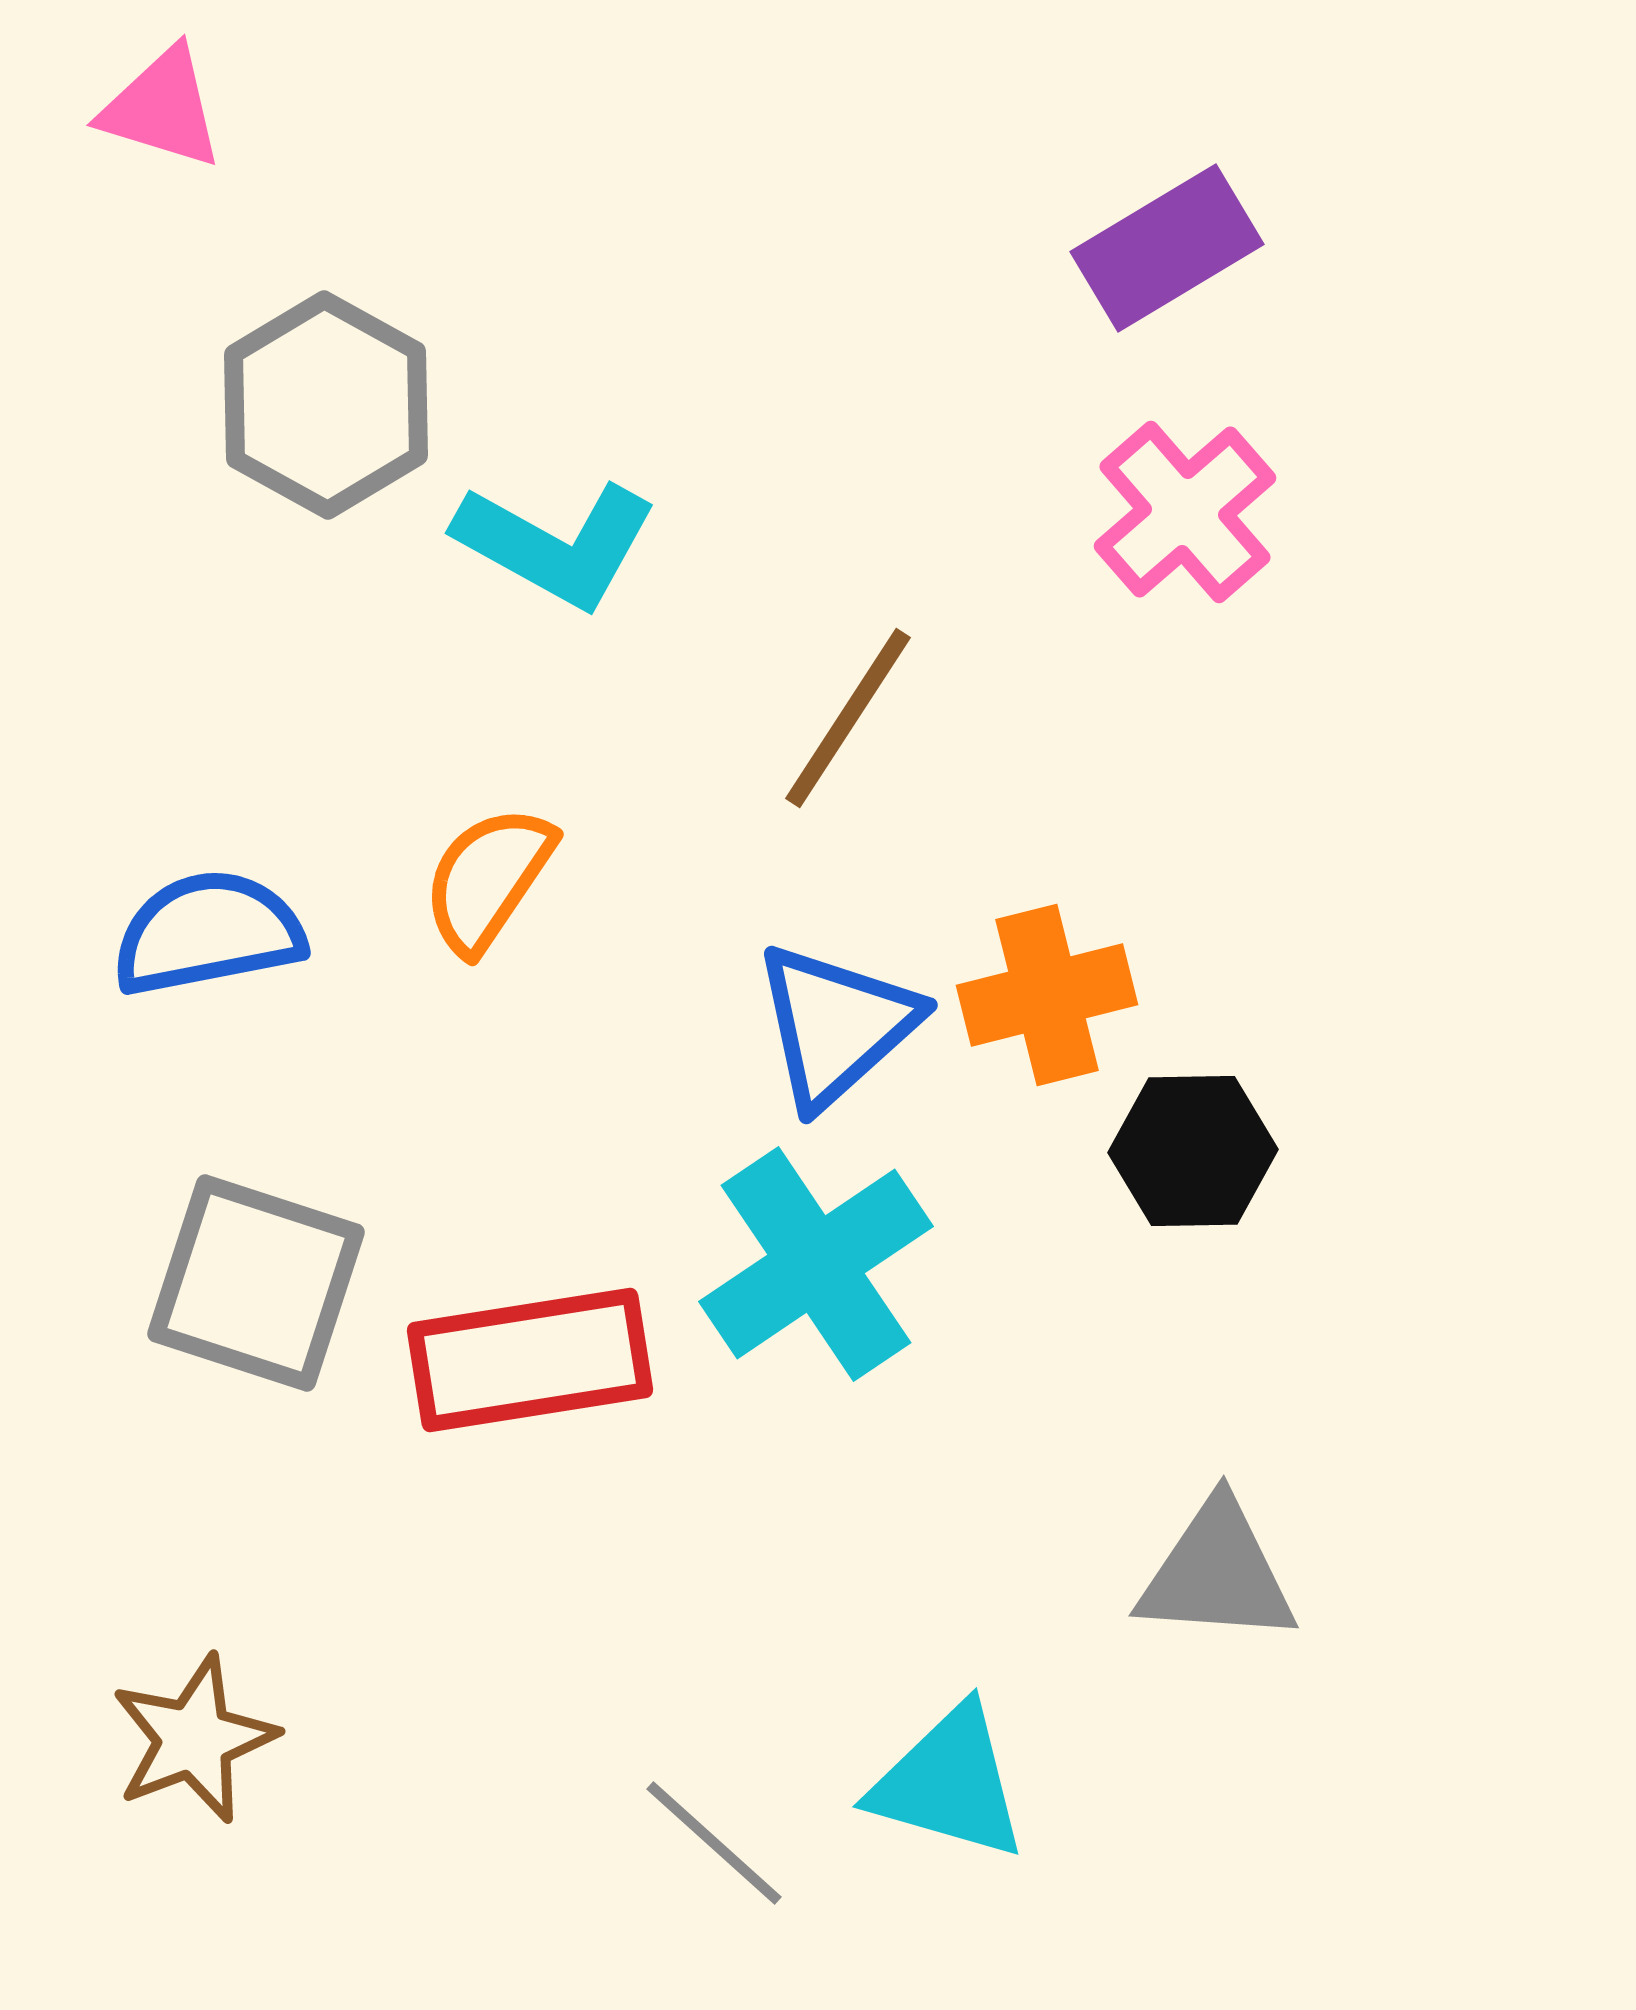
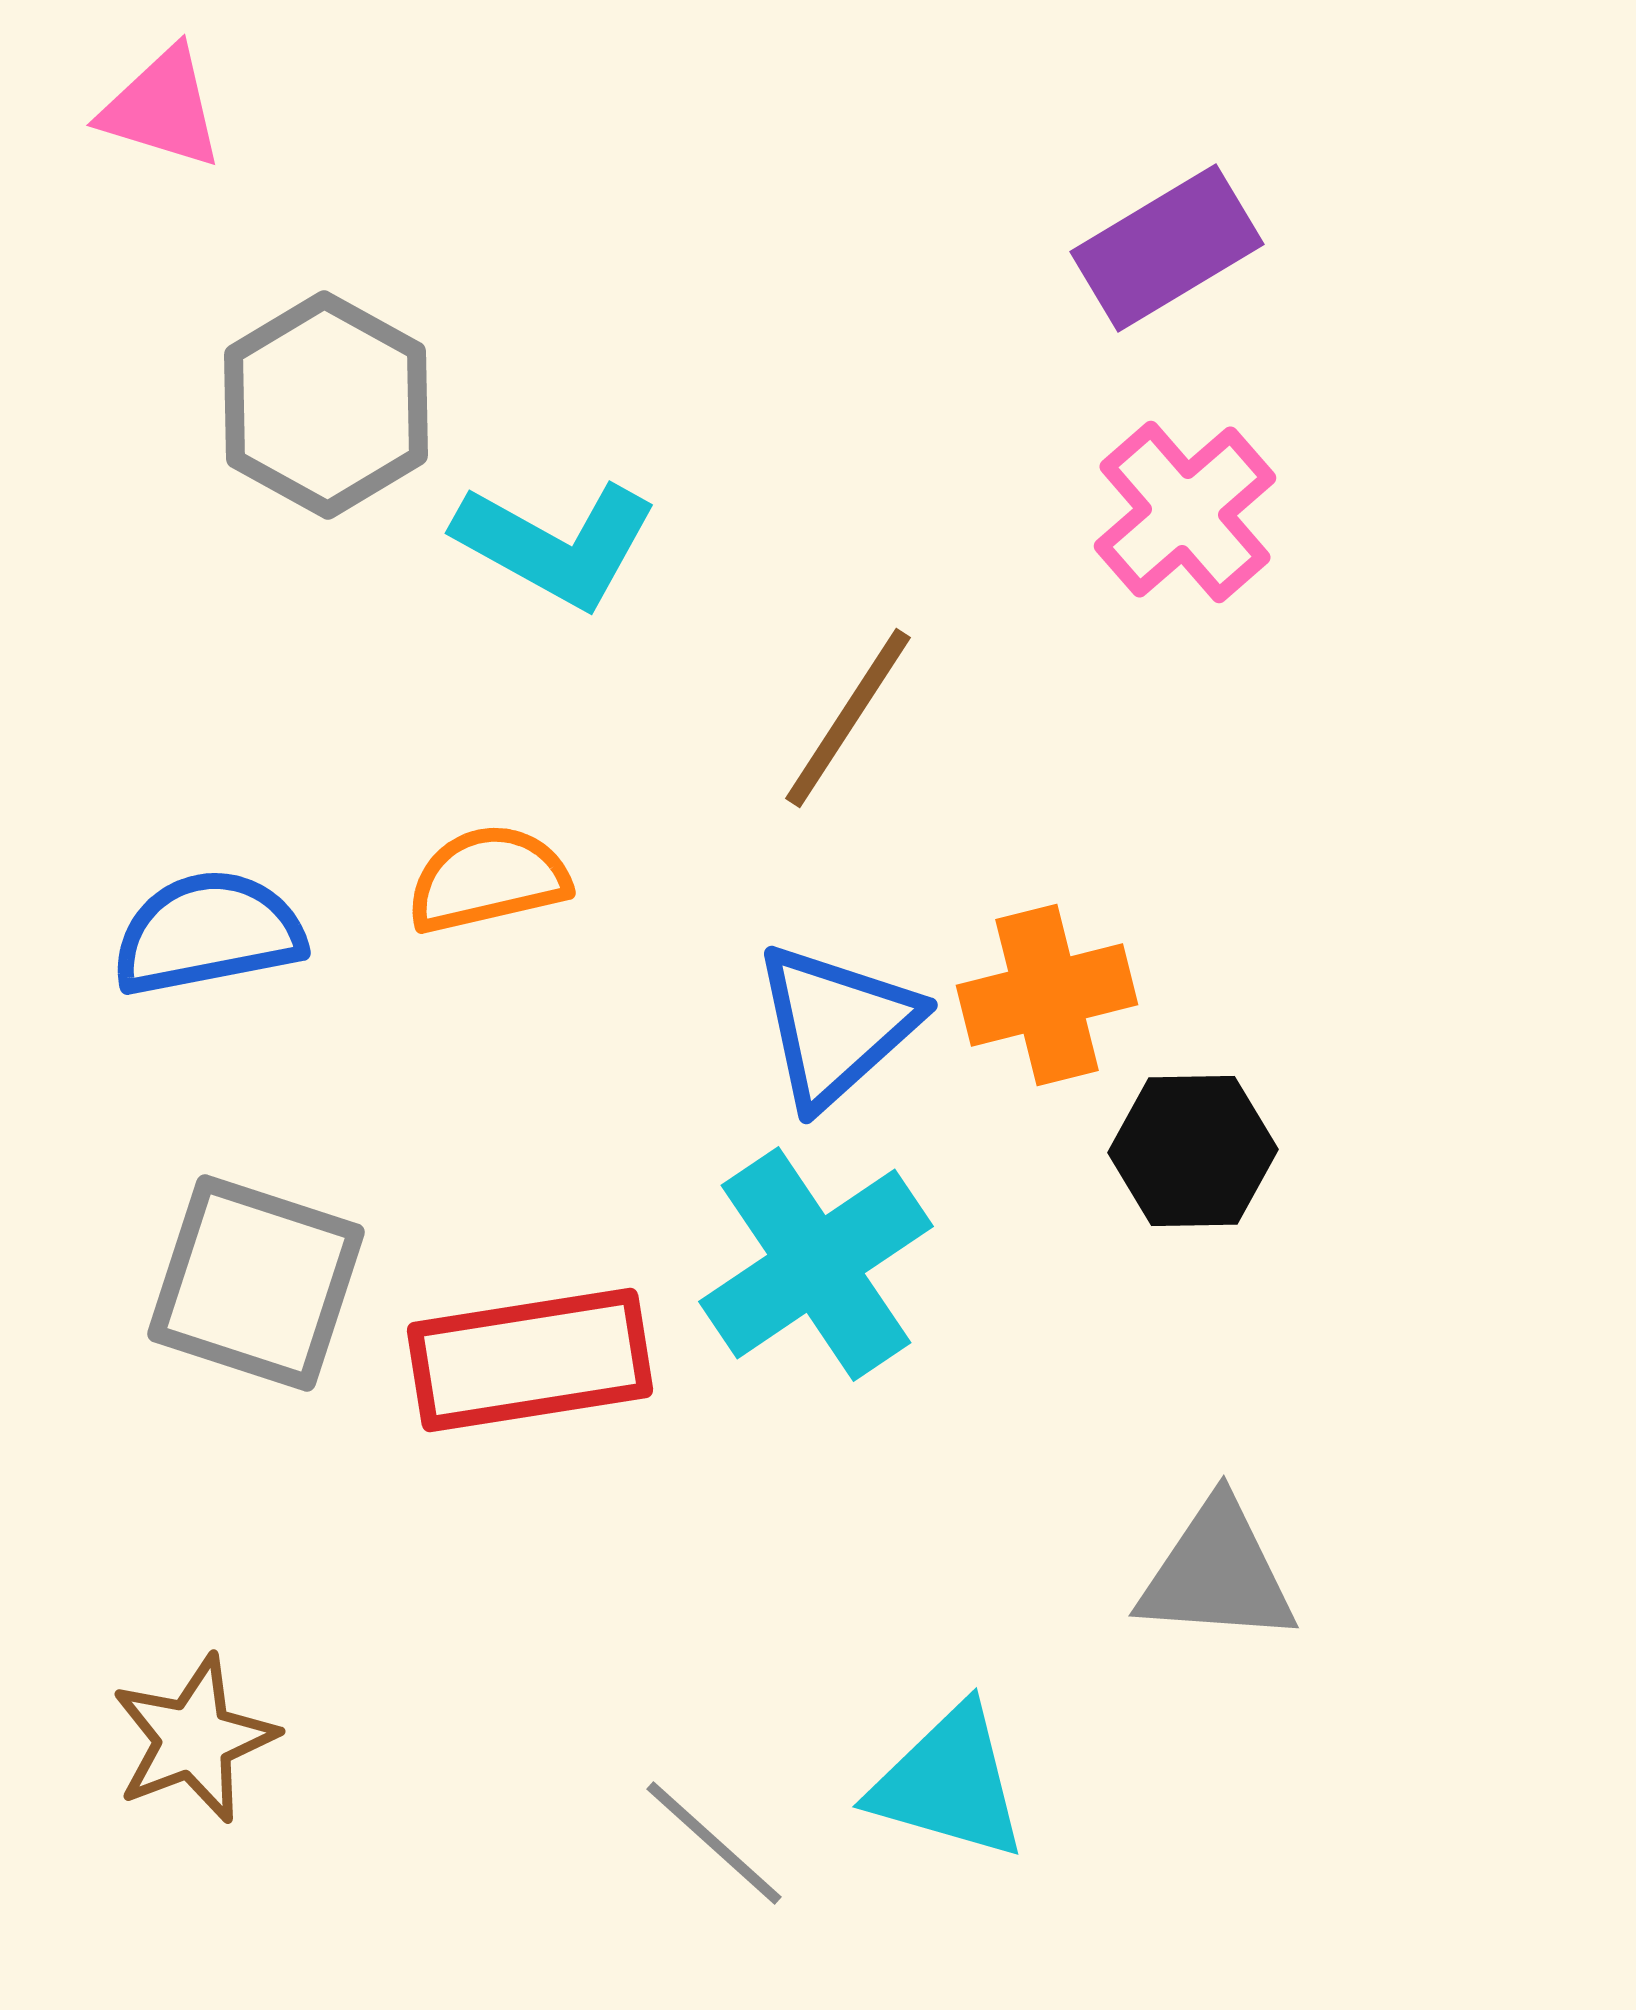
orange semicircle: rotated 43 degrees clockwise
